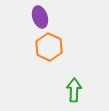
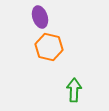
orange hexagon: rotated 12 degrees counterclockwise
